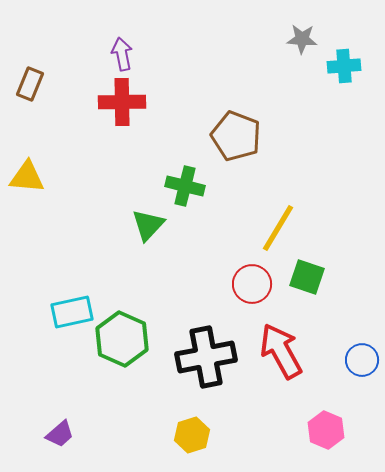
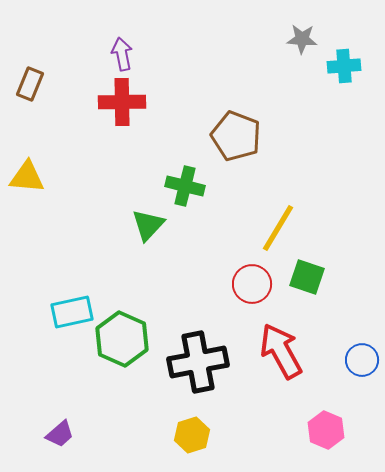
black cross: moved 8 px left, 5 px down
